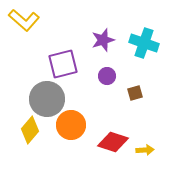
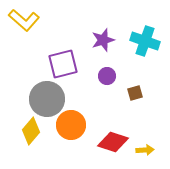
cyan cross: moved 1 px right, 2 px up
yellow diamond: moved 1 px right, 1 px down
